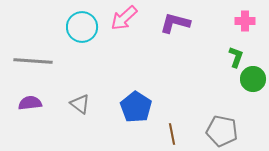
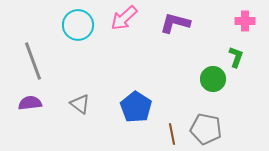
cyan circle: moved 4 px left, 2 px up
gray line: rotated 66 degrees clockwise
green circle: moved 40 px left
gray pentagon: moved 16 px left, 2 px up
